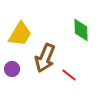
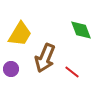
green diamond: rotated 20 degrees counterclockwise
purple circle: moved 1 px left
red line: moved 3 px right, 3 px up
